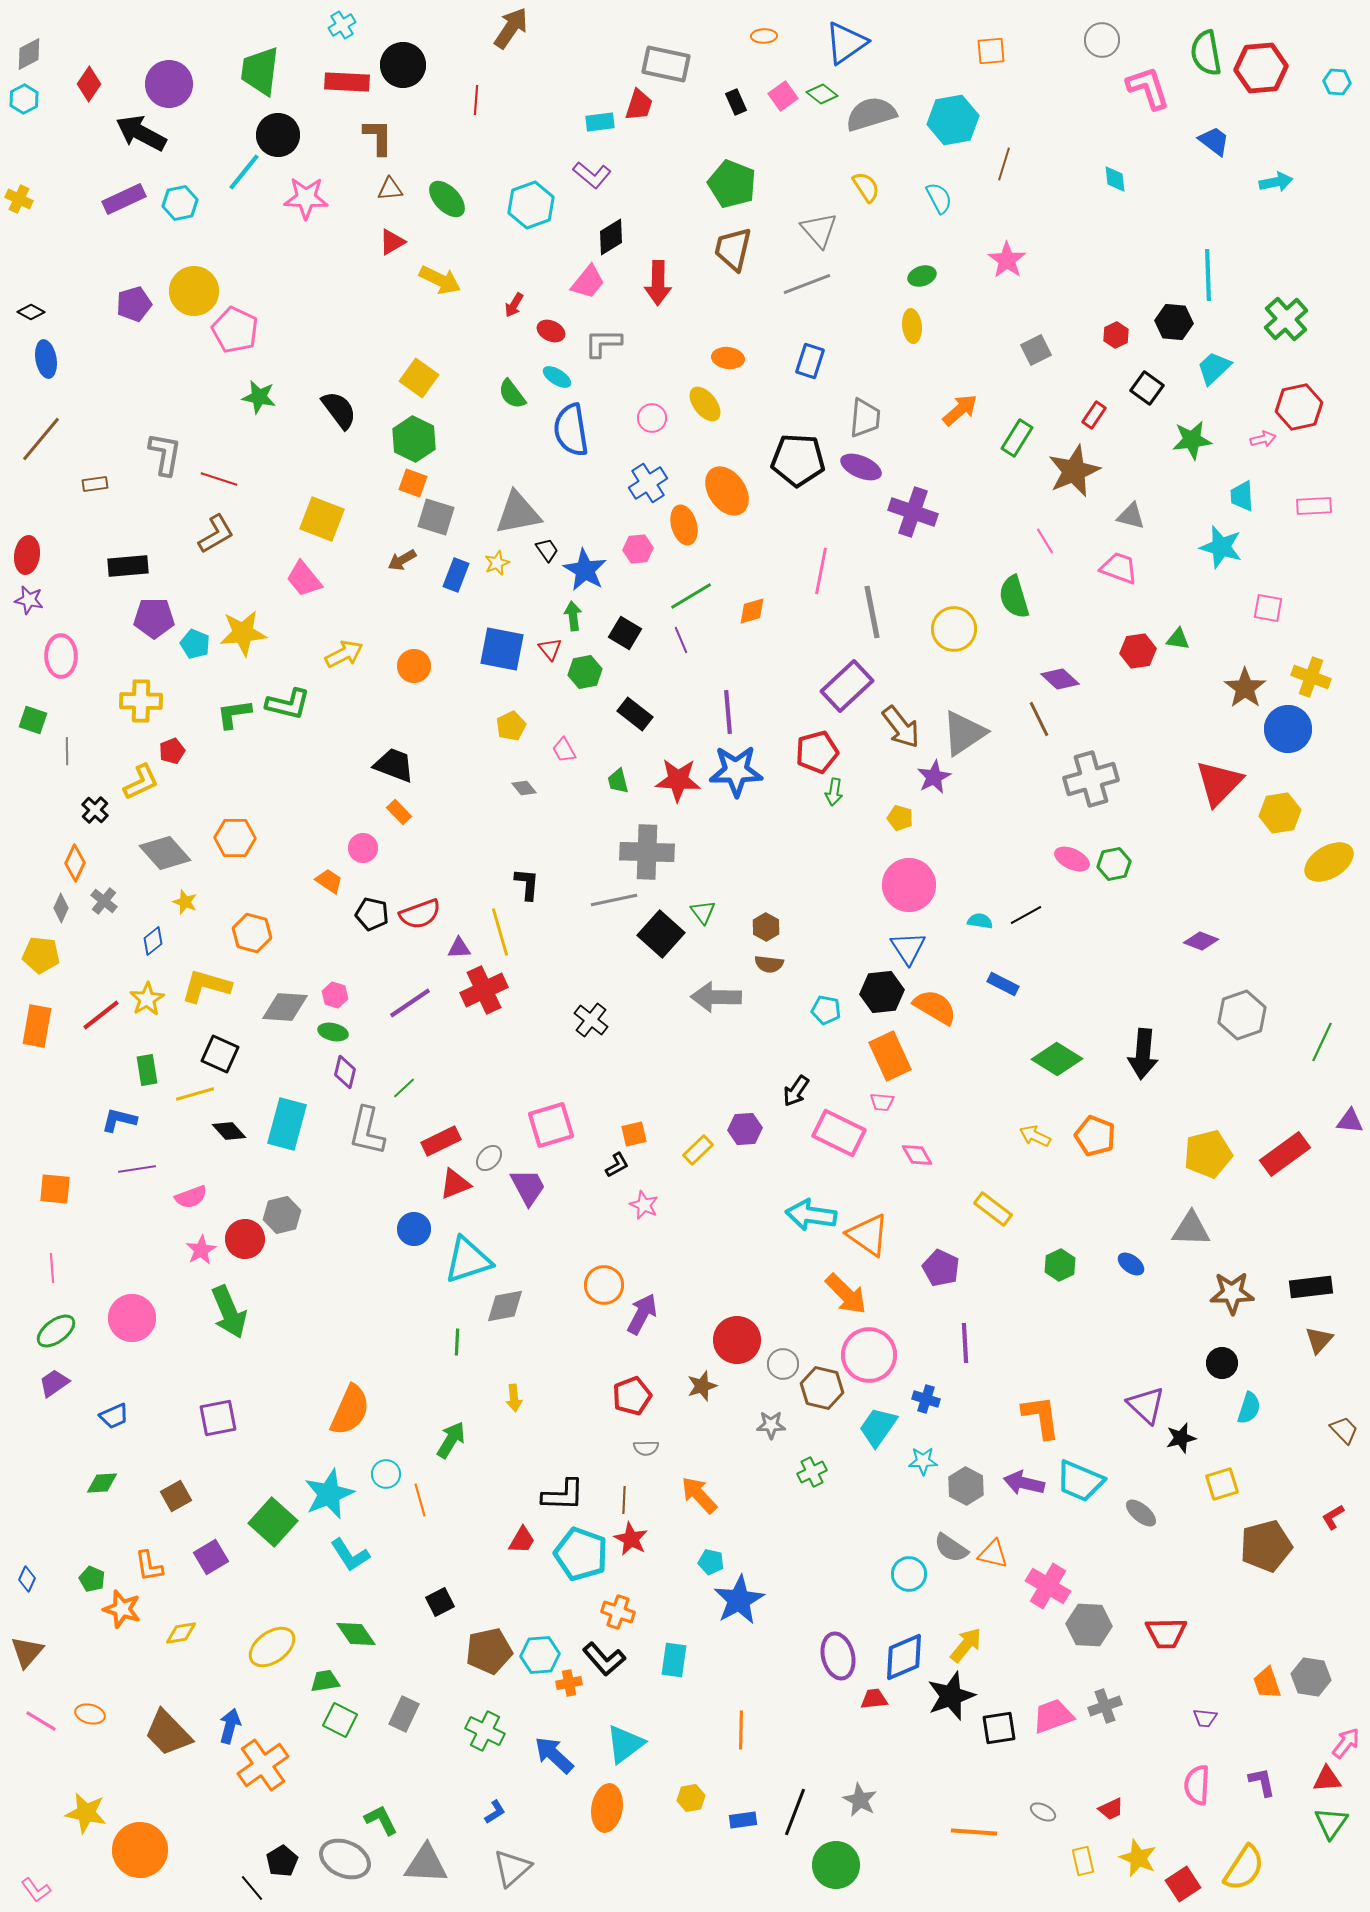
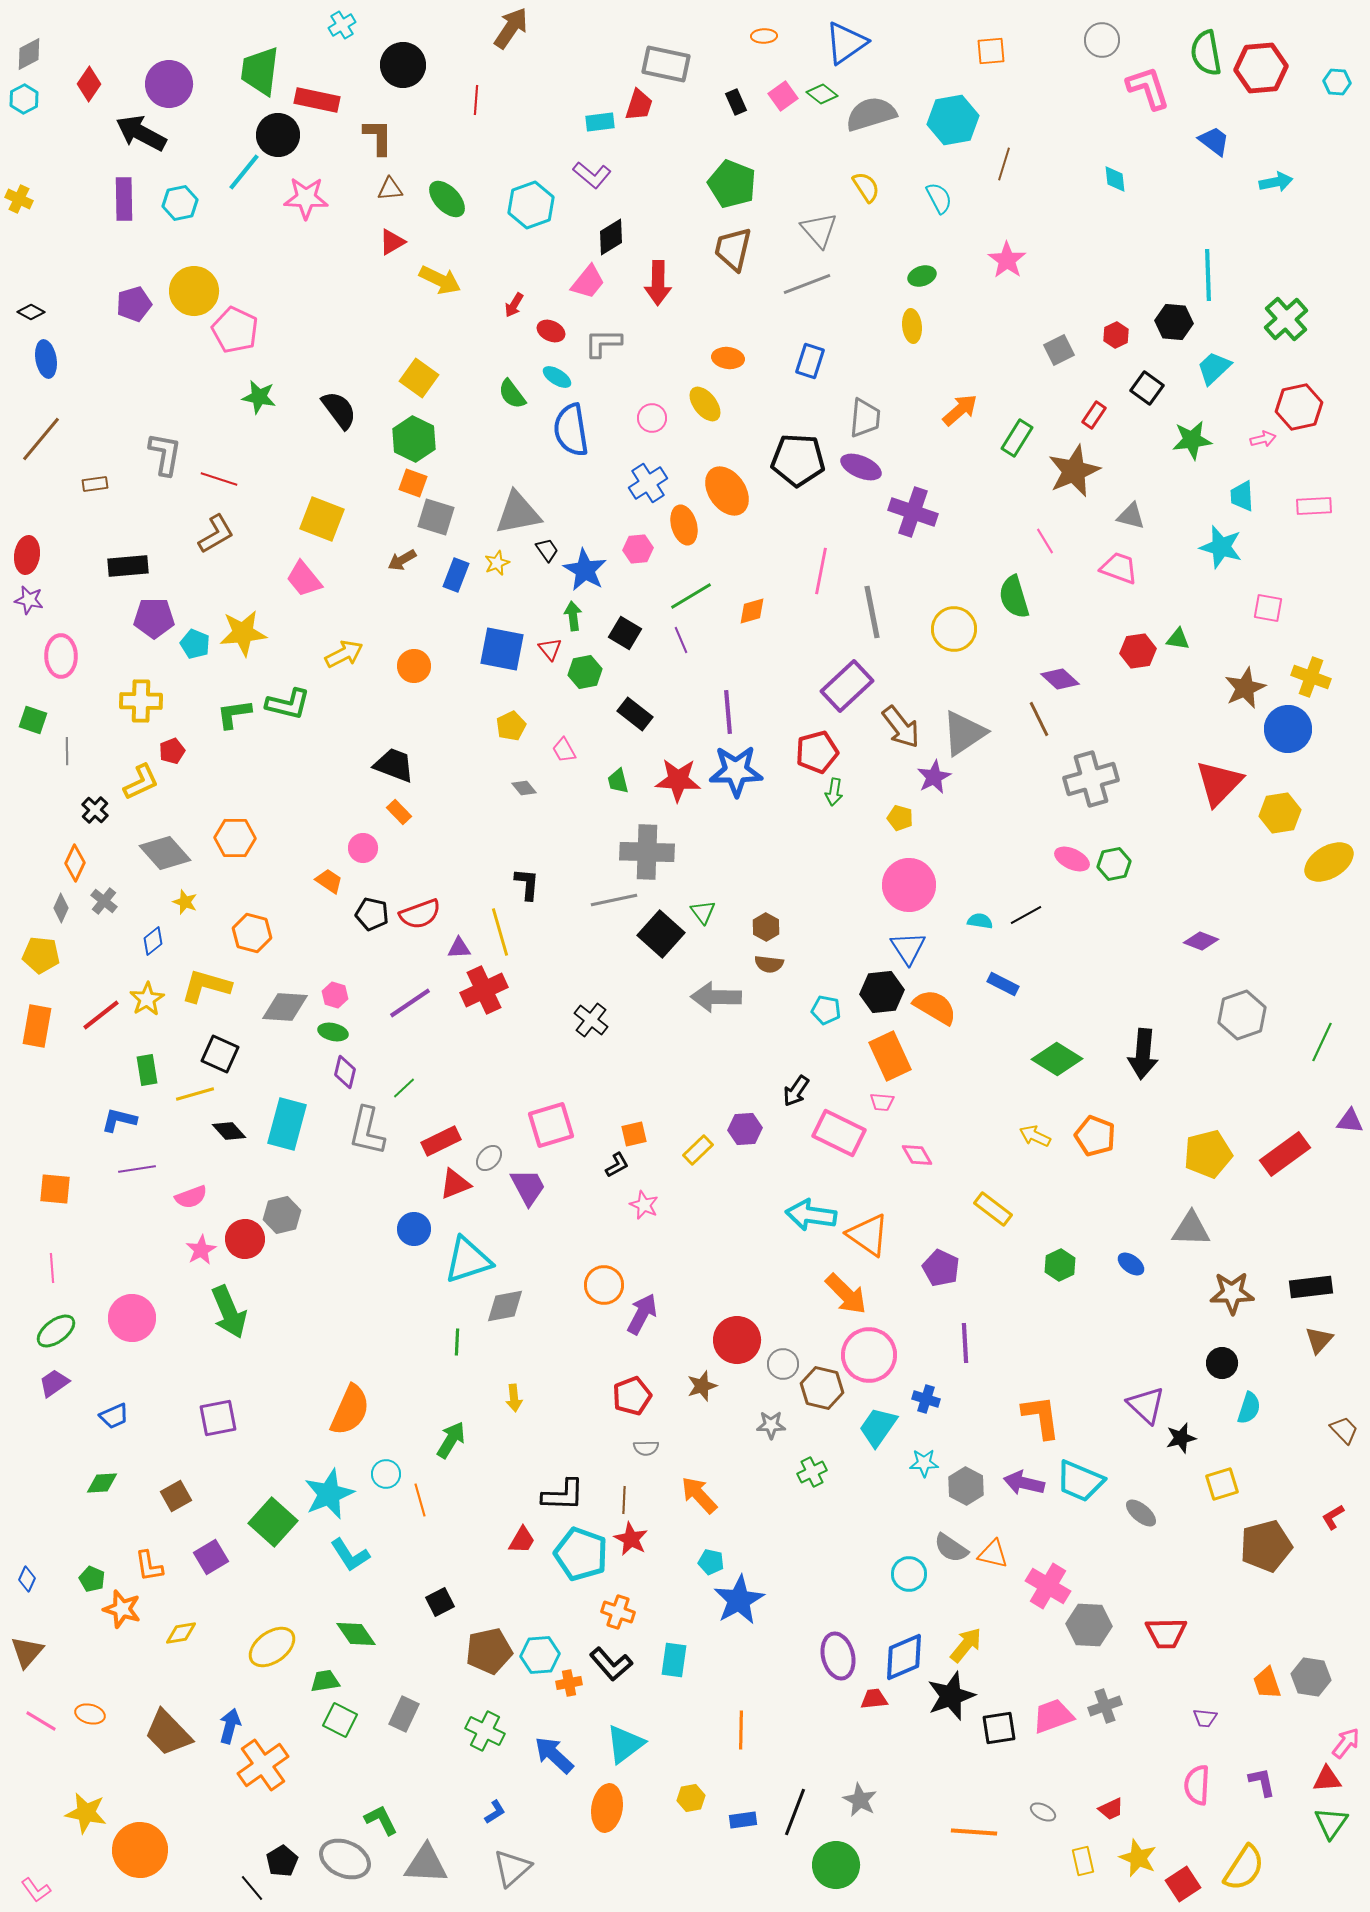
red rectangle at (347, 82): moved 30 px left, 18 px down; rotated 9 degrees clockwise
purple rectangle at (124, 199): rotated 66 degrees counterclockwise
gray square at (1036, 350): moved 23 px right
brown star at (1245, 688): rotated 12 degrees clockwise
cyan star at (923, 1461): moved 1 px right, 2 px down
black L-shape at (604, 1659): moved 7 px right, 5 px down
